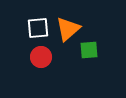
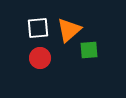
orange triangle: moved 1 px right, 1 px down
red circle: moved 1 px left, 1 px down
